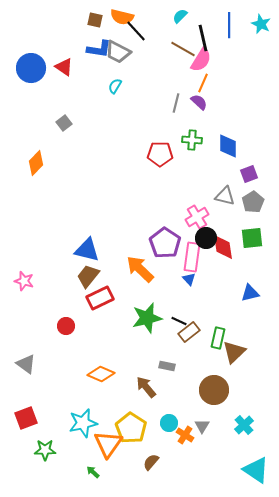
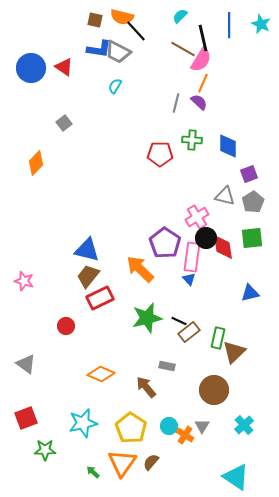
cyan circle at (169, 423): moved 3 px down
orange triangle at (108, 444): moved 14 px right, 19 px down
cyan triangle at (256, 470): moved 20 px left, 7 px down
